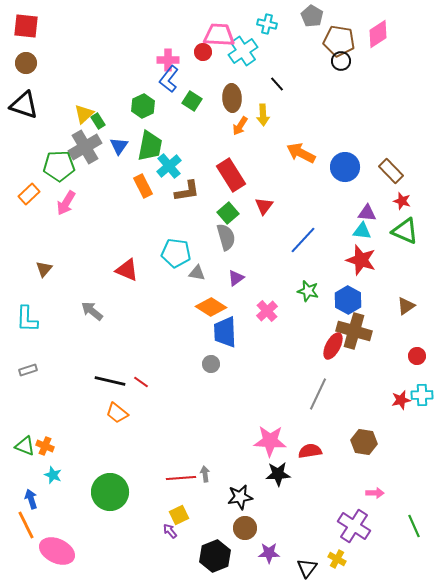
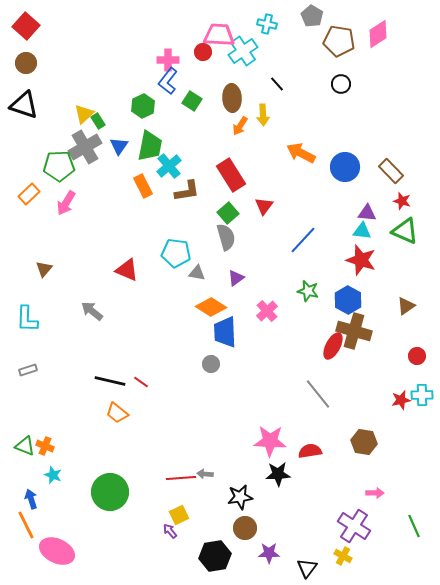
red square at (26, 26): rotated 36 degrees clockwise
black circle at (341, 61): moved 23 px down
blue L-shape at (169, 79): moved 1 px left, 2 px down
gray line at (318, 394): rotated 64 degrees counterclockwise
gray arrow at (205, 474): rotated 77 degrees counterclockwise
black hexagon at (215, 556): rotated 12 degrees clockwise
yellow cross at (337, 559): moved 6 px right, 3 px up
